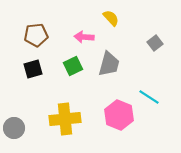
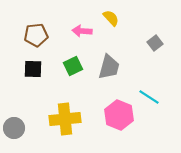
pink arrow: moved 2 px left, 6 px up
gray trapezoid: moved 3 px down
black square: rotated 18 degrees clockwise
